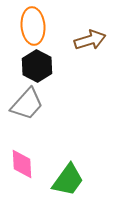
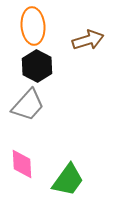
brown arrow: moved 2 px left
gray trapezoid: moved 1 px right, 1 px down
